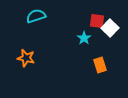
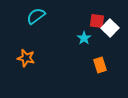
cyan semicircle: rotated 18 degrees counterclockwise
